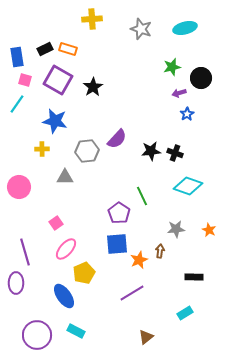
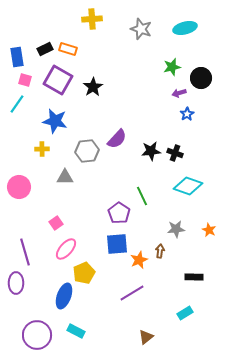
blue ellipse at (64, 296): rotated 55 degrees clockwise
